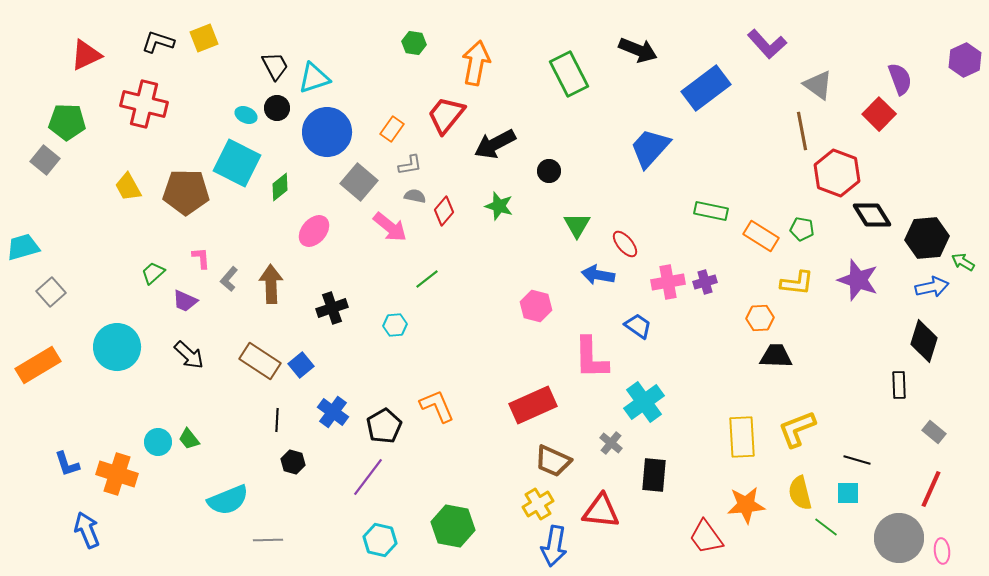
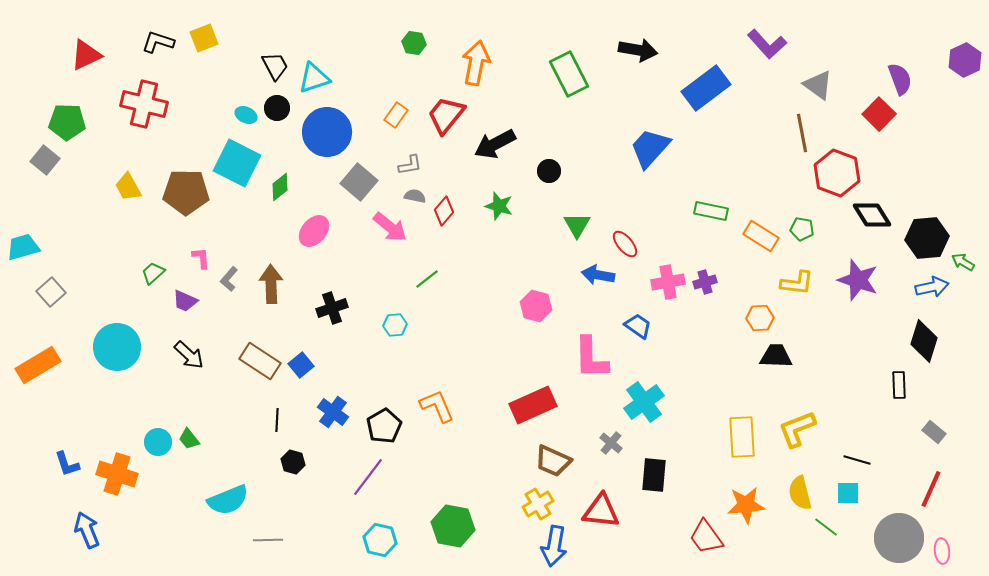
black arrow at (638, 50): rotated 12 degrees counterclockwise
orange rectangle at (392, 129): moved 4 px right, 14 px up
brown line at (802, 131): moved 2 px down
